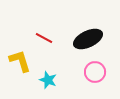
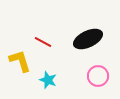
red line: moved 1 px left, 4 px down
pink circle: moved 3 px right, 4 px down
